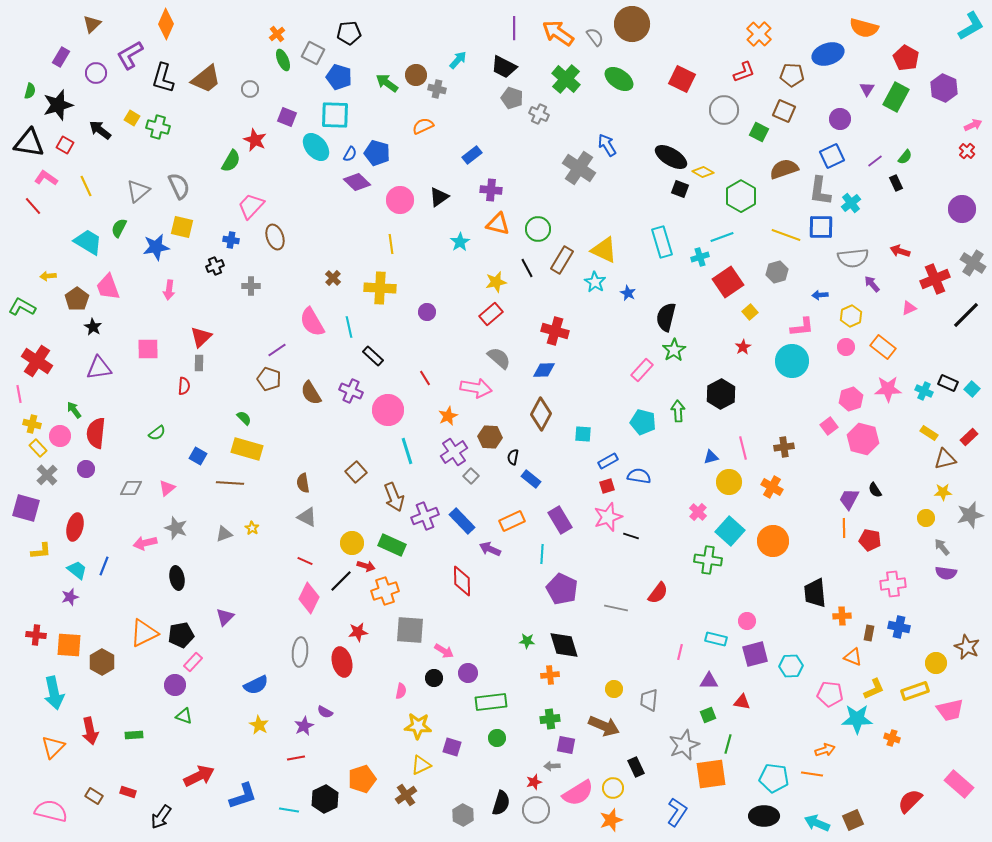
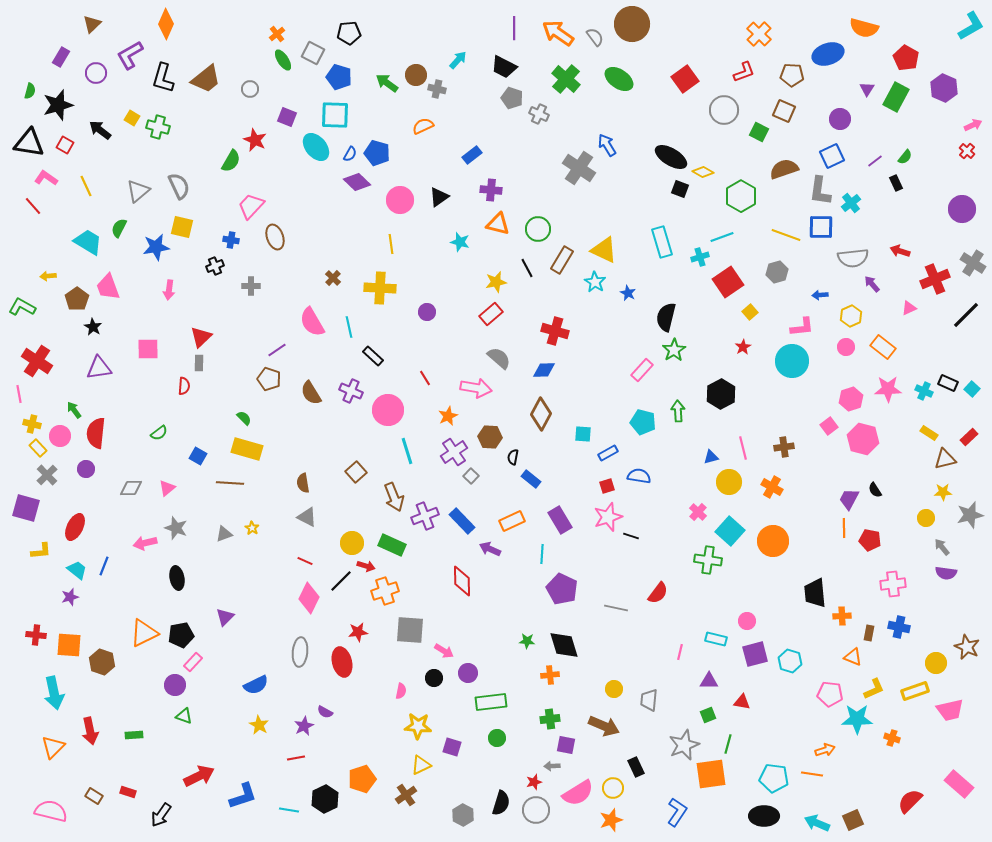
green ellipse at (283, 60): rotated 10 degrees counterclockwise
red square at (682, 79): moved 3 px right; rotated 28 degrees clockwise
cyan star at (460, 242): rotated 24 degrees counterclockwise
green semicircle at (157, 433): moved 2 px right
blue rectangle at (608, 461): moved 8 px up
red ellipse at (75, 527): rotated 12 degrees clockwise
brown hexagon at (102, 662): rotated 10 degrees counterclockwise
cyan hexagon at (791, 666): moved 1 px left, 5 px up; rotated 20 degrees clockwise
black arrow at (161, 817): moved 2 px up
